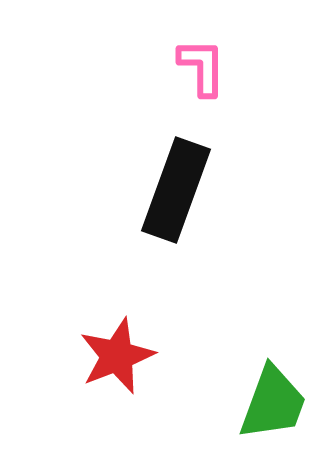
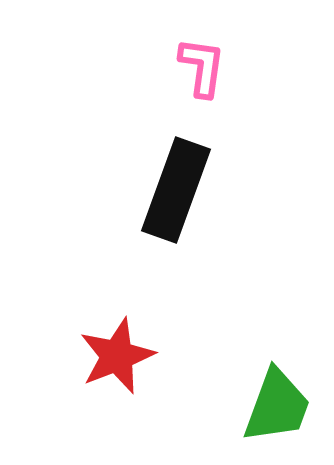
pink L-shape: rotated 8 degrees clockwise
green trapezoid: moved 4 px right, 3 px down
